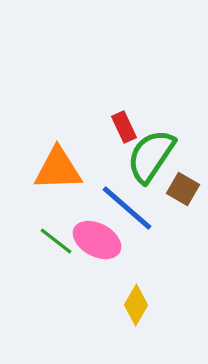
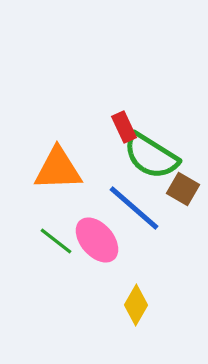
green semicircle: rotated 92 degrees counterclockwise
blue line: moved 7 px right
pink ellipse: rotated 21 degrees clockwise
